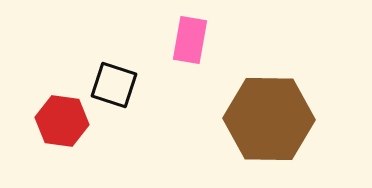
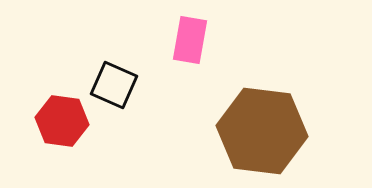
black square: rotated 6 degrees clockwise
brown hexagon: moved 7 px left, 12 px down; rotated 6 degrees clockwise
